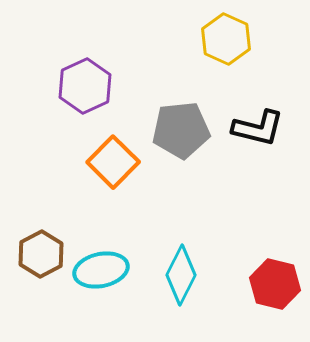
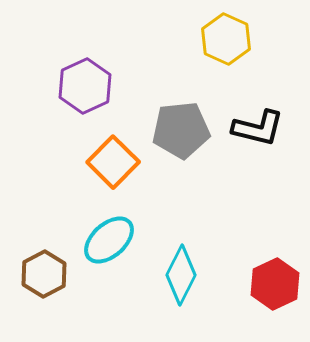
brown hexagon: moved 3 px right, 20 px down
cyan ellipse: moved 8 px right, 30 px up; rotated 30 degrees counterclockwise
red hexagon: rotated 21 degrees clockwise
